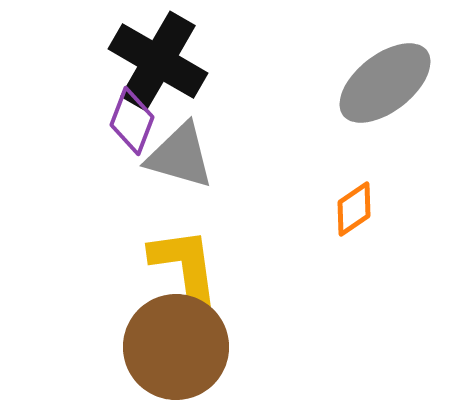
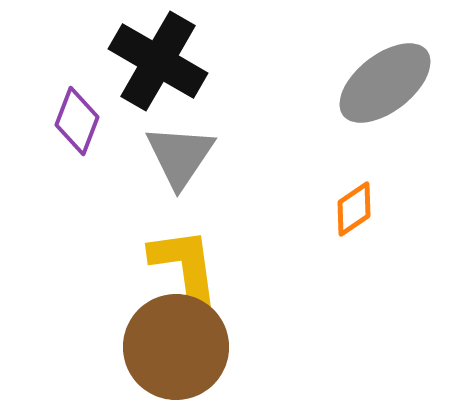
purple diamond: moved 55 px left
gray triangle: rotated 48 degrees clockwise
